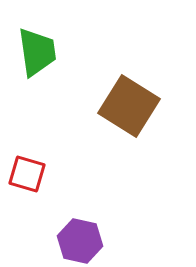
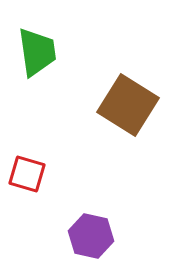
brown square: moved 1 px left, 1 px up
purple hexagon: moved 11 px right, 5 px up
